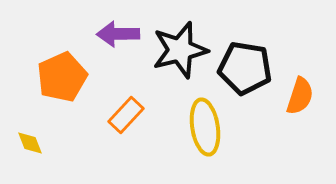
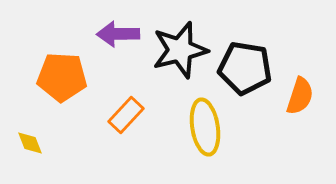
orange pentagon: rotated 27 degrees clockwise
